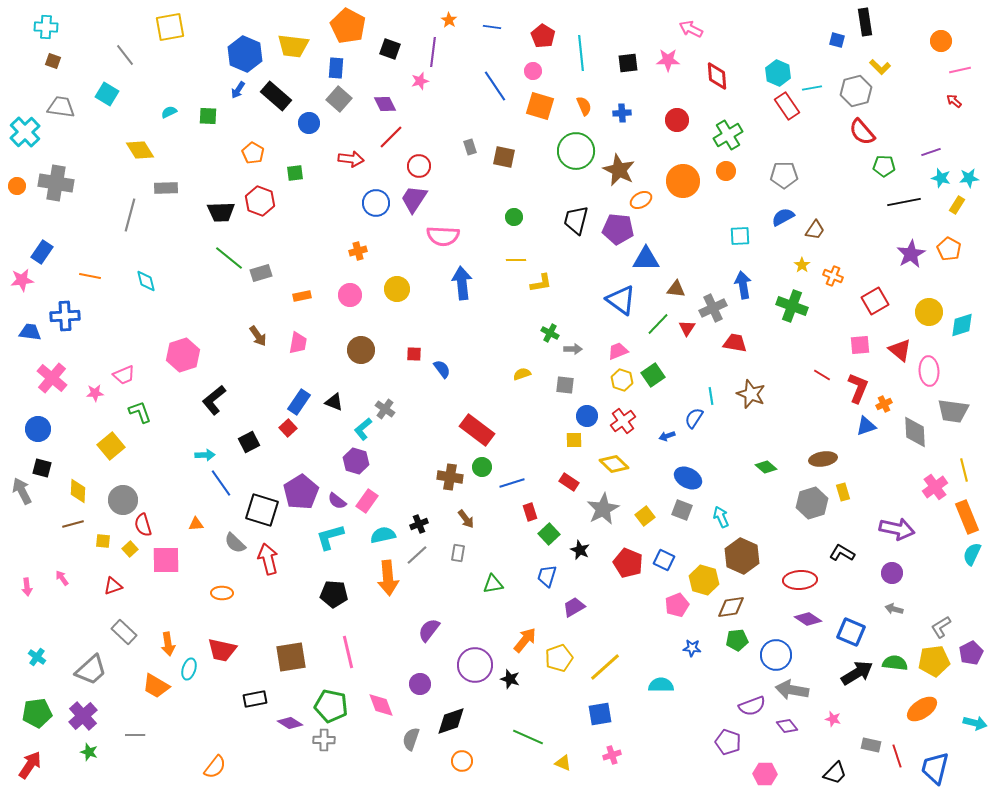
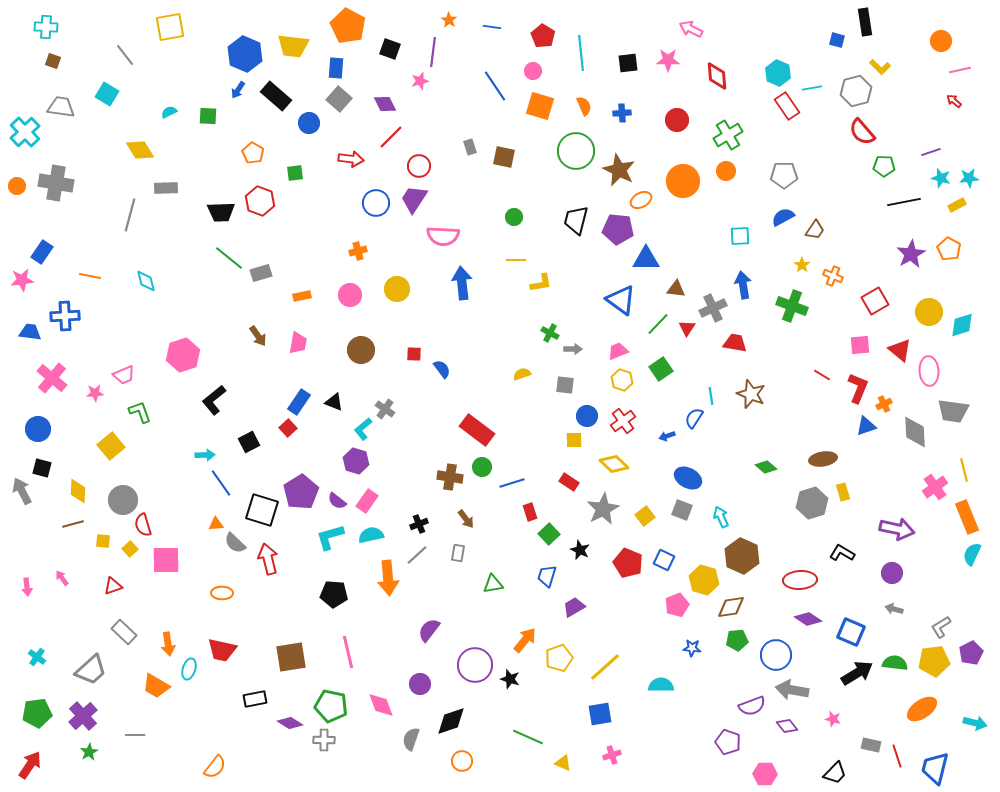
yellow rectangle at (957, 205): rotated 30 degrees clockwise
green square at (653, 375): moved 8 px right, 6 px up
orange triangle at (196, 524): moved 20 px right
cyan semicircle at (383, 535): moved 12 px left
green star at (89, 752): rotated 24 degrees clockwise
